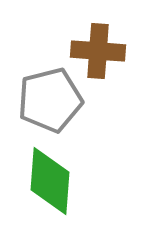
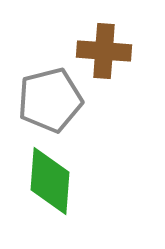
brown cross: moved 6 px right
